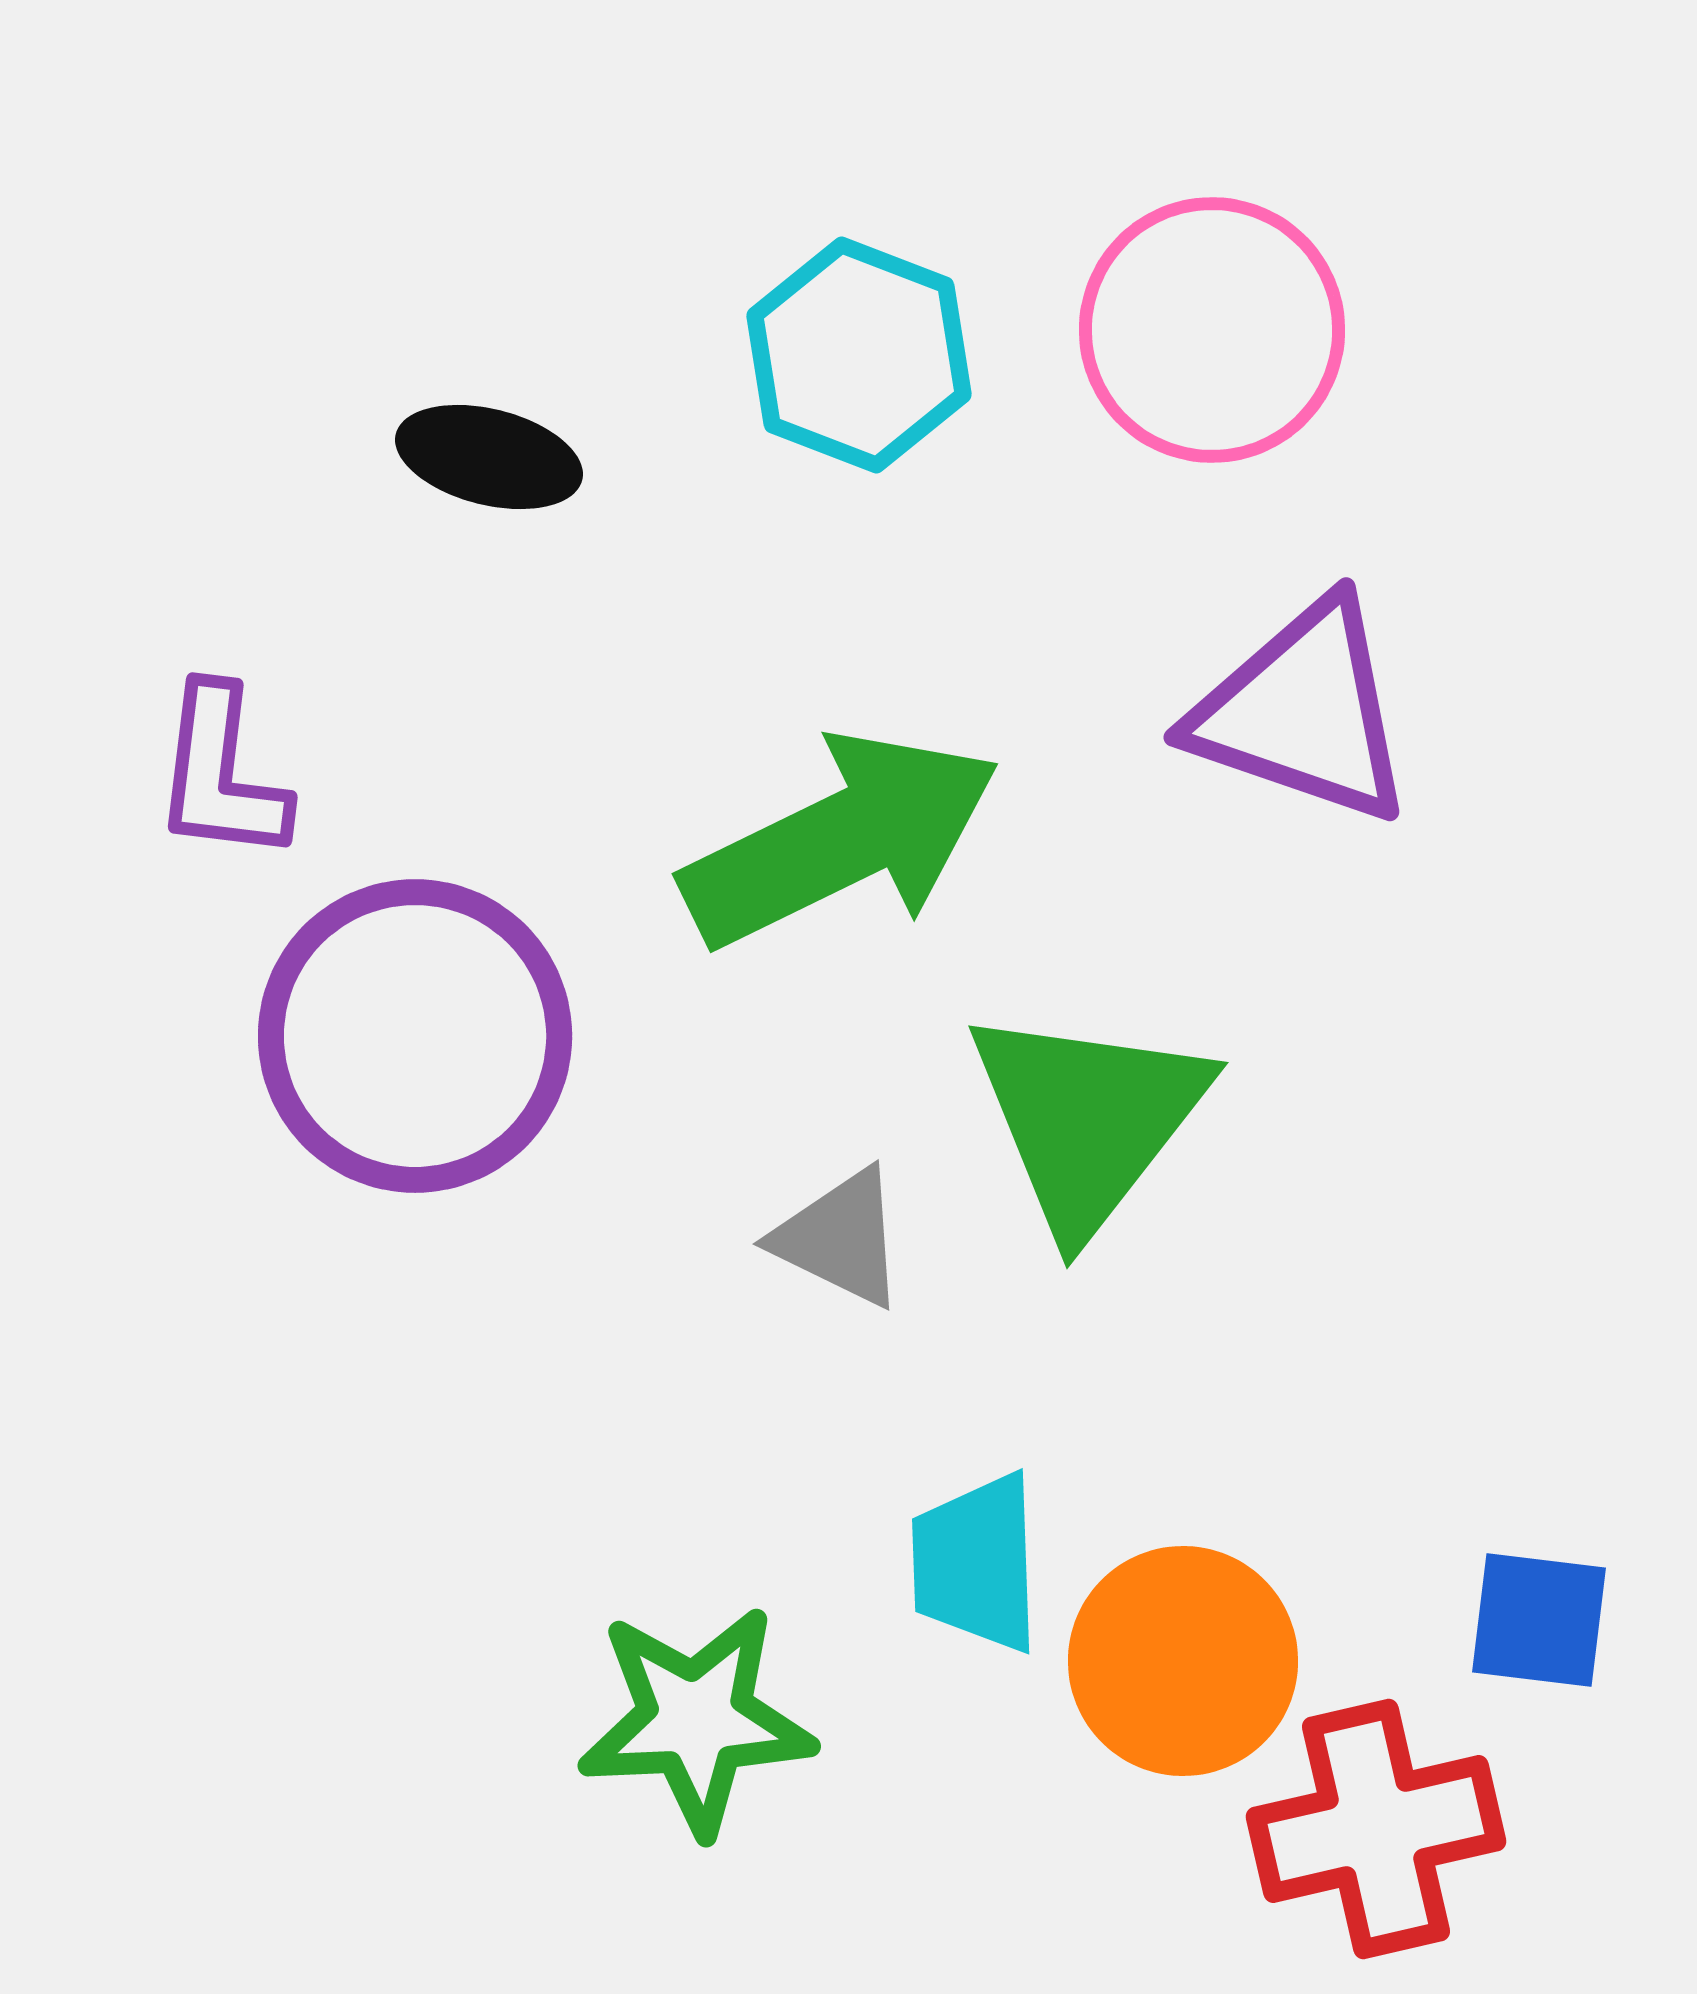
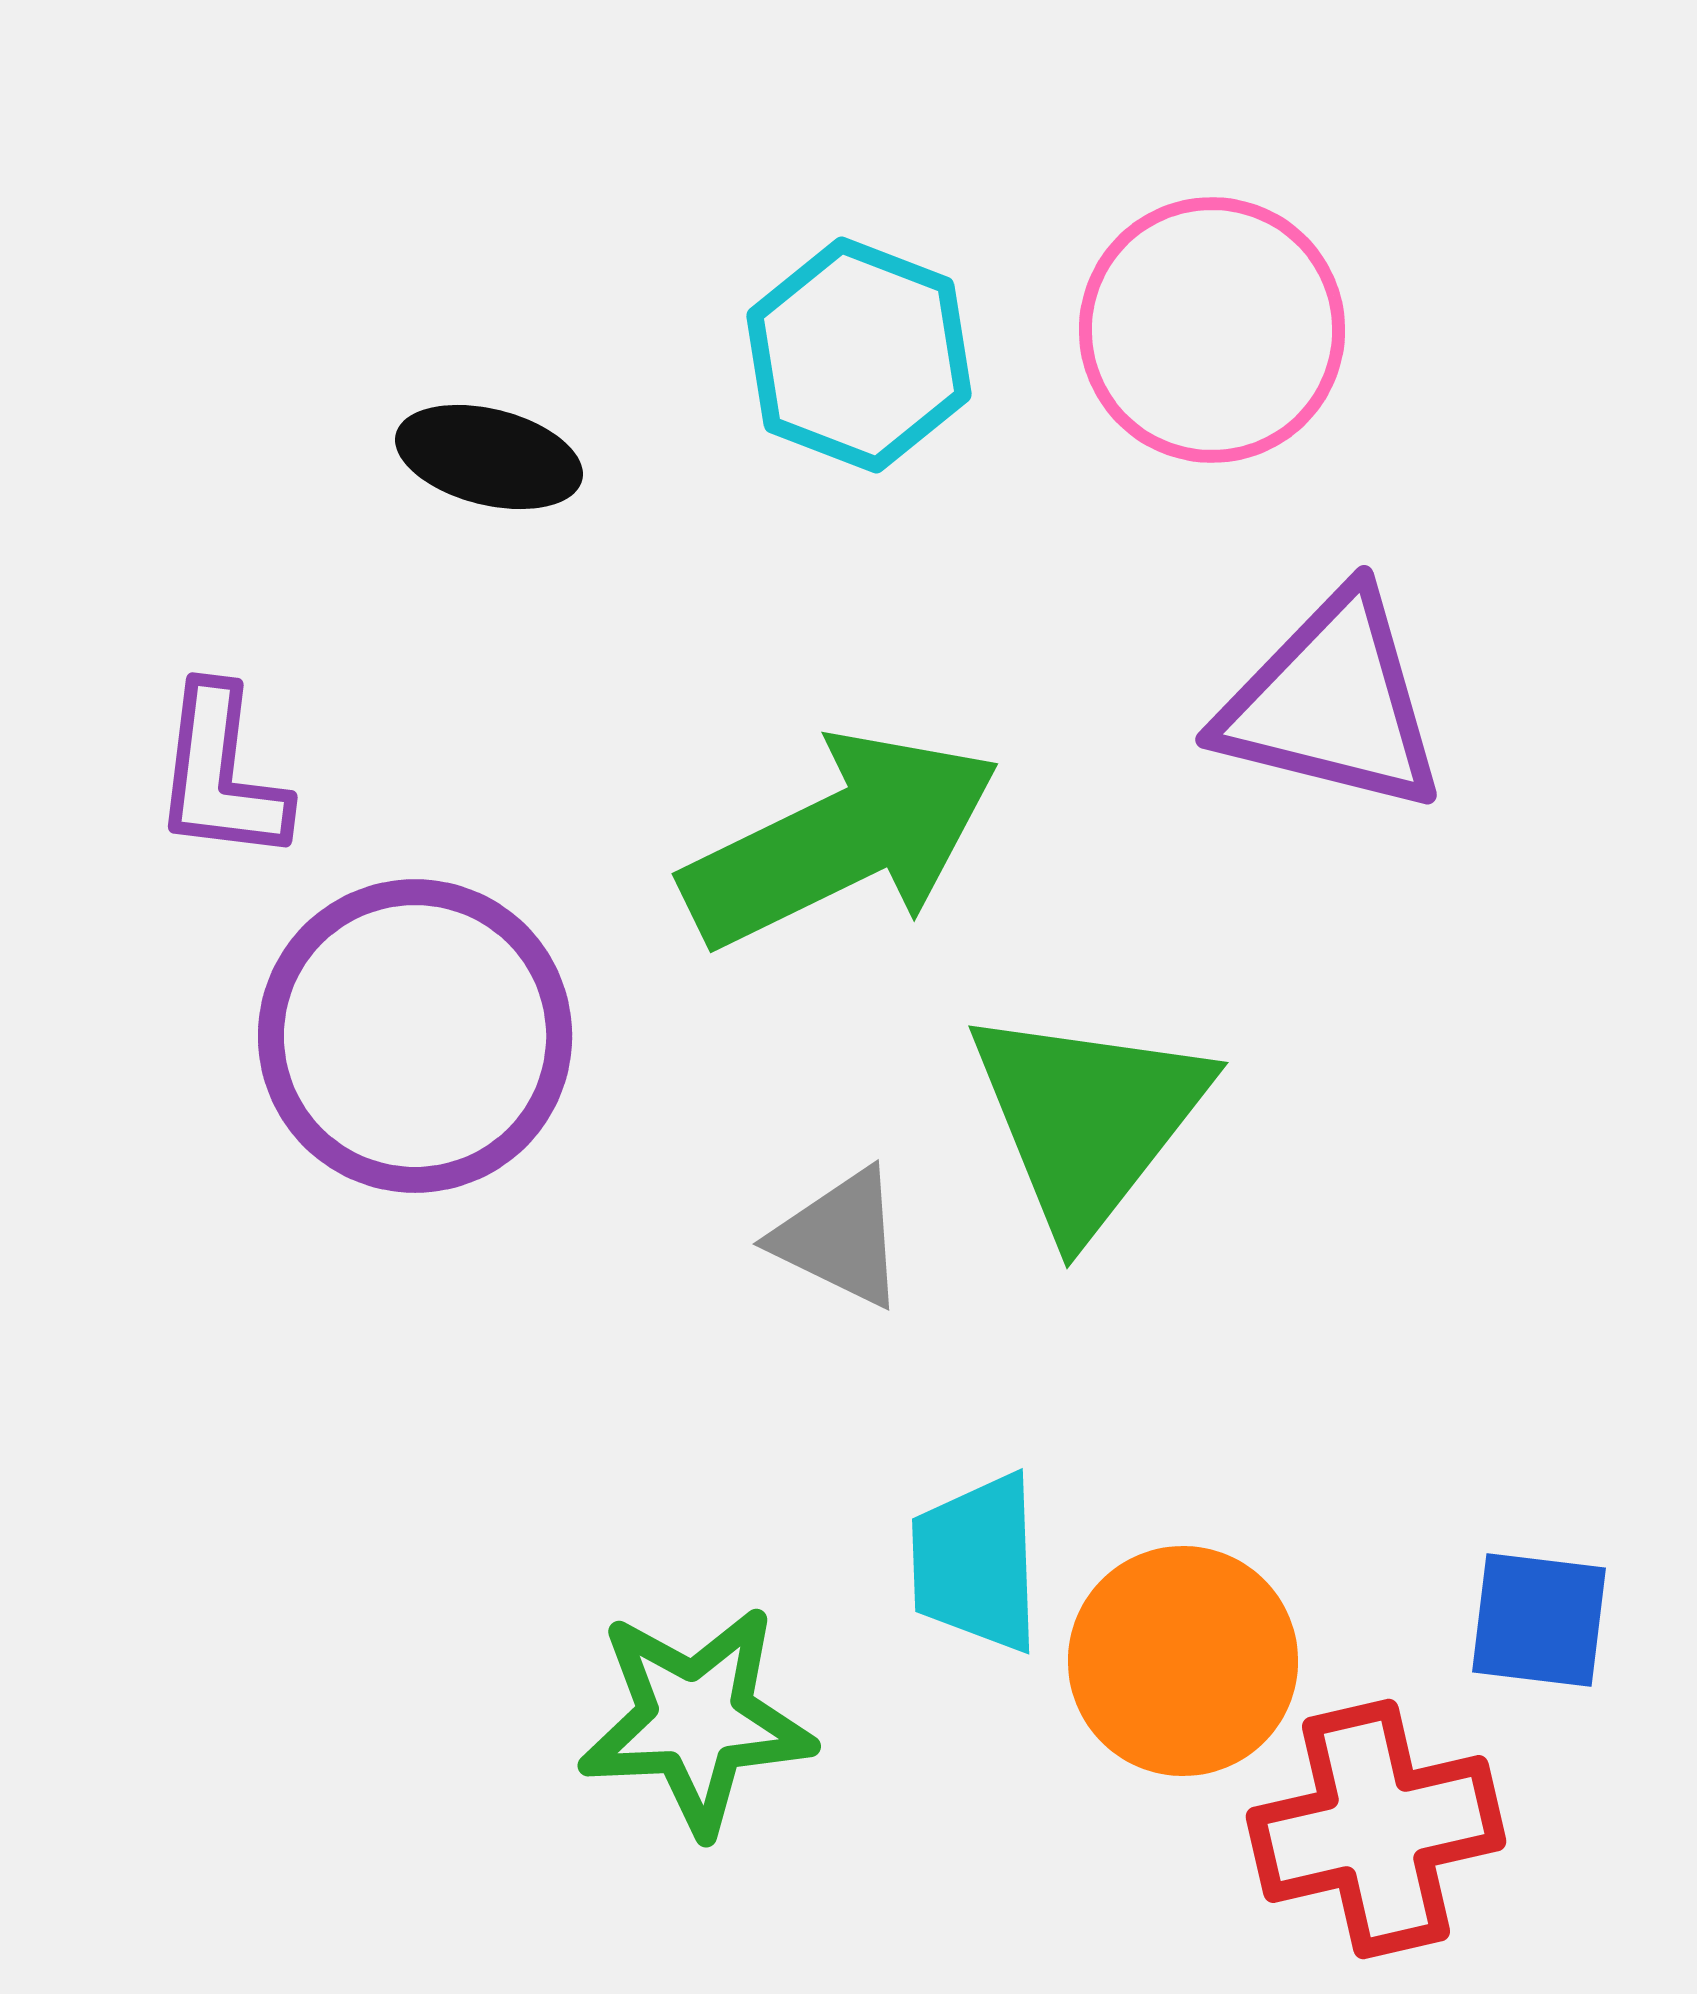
purple triangle: moved 29 px right, 9 px up; rotated 5 degrees counterclockwise
